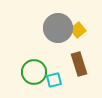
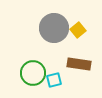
gray circle: moved 4 px left
brown rectangle: rotated 65 degrees counterclockwise
green circle: moved 1 px left, 1 px down
